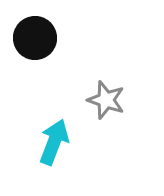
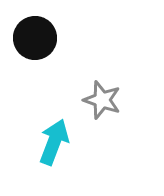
gray star: moved 4 px left
